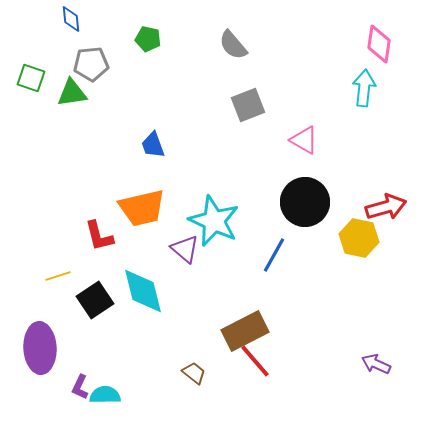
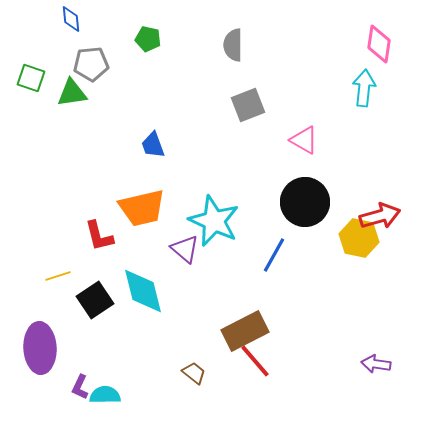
gray semicircle: rotated 40 degrees clockwise
red arrow: moved 6 px left, 9 px down
purple arrow: rotated 16 degrees counterclockwise
